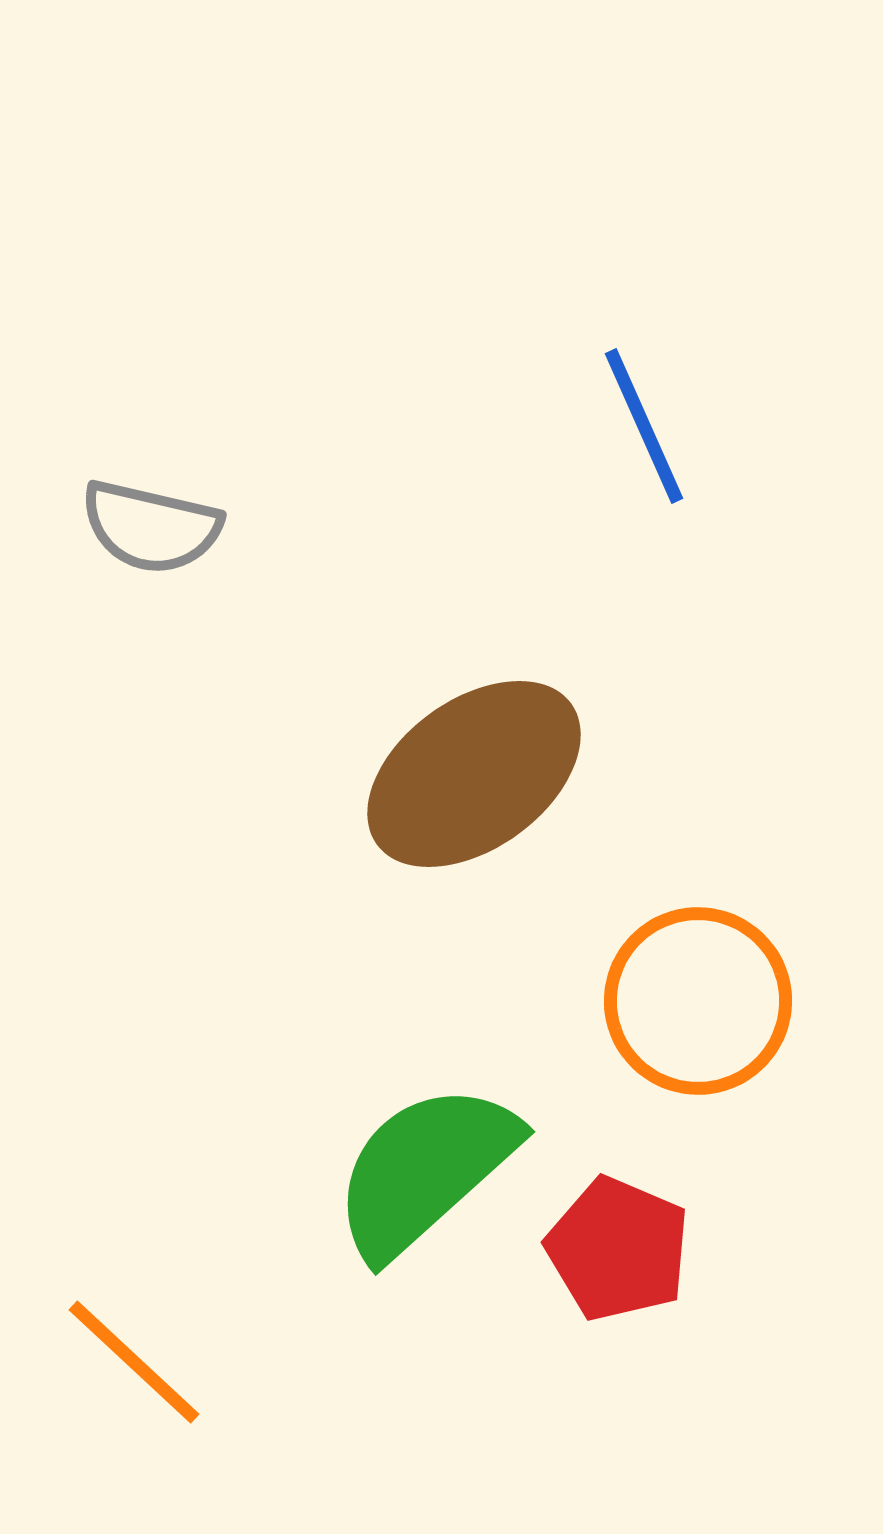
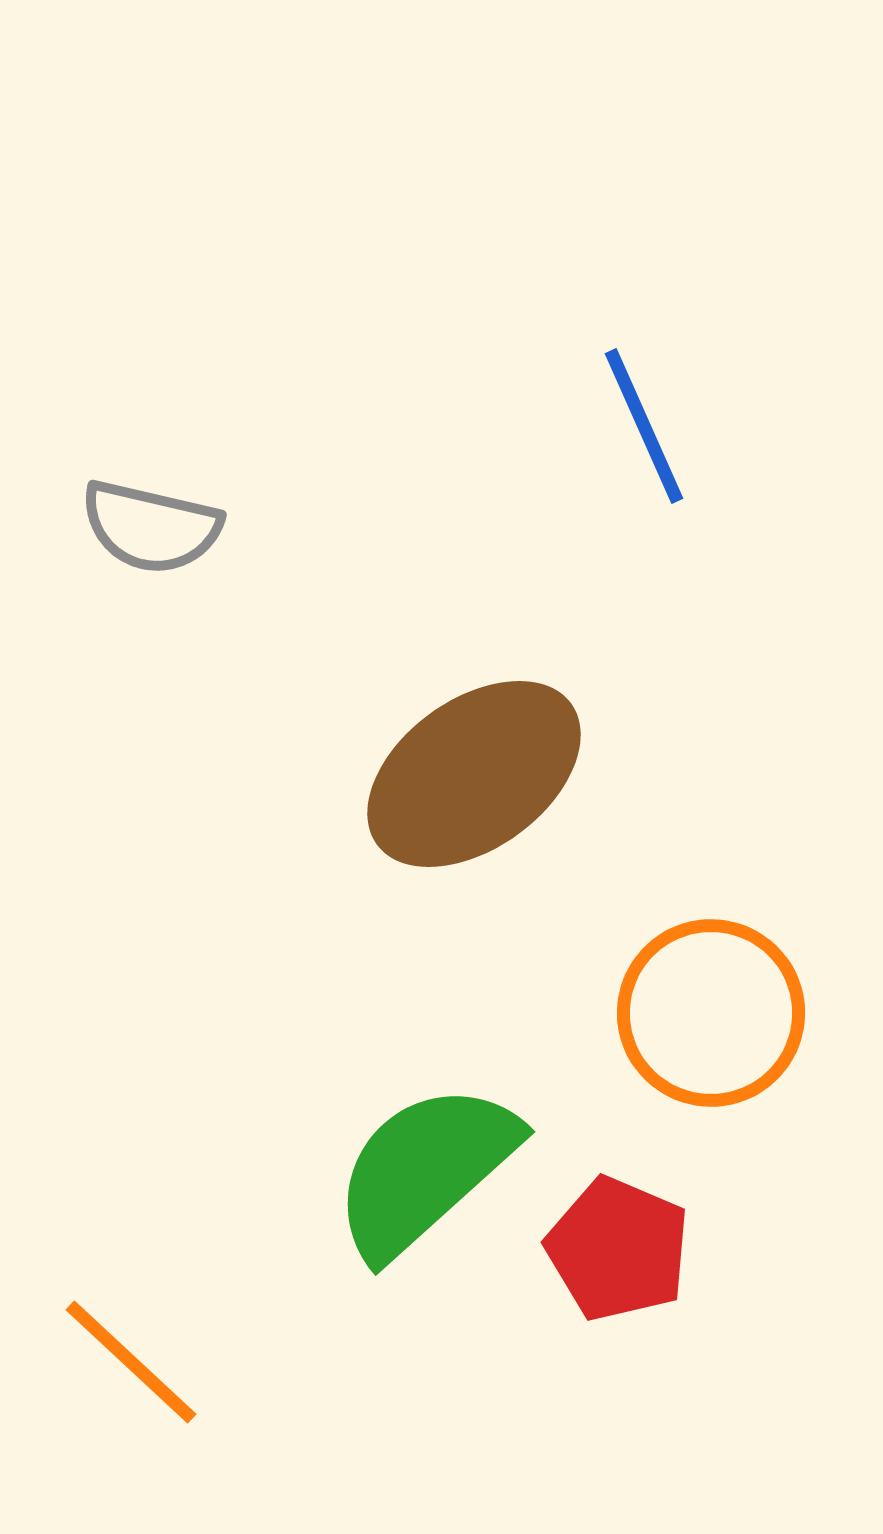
orange circle: moved 13 px right, 12 px down
orange line: moved 3 px left
